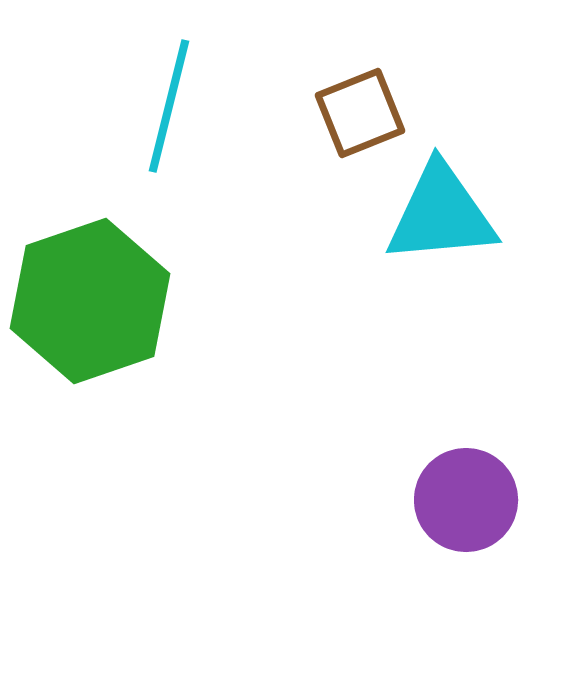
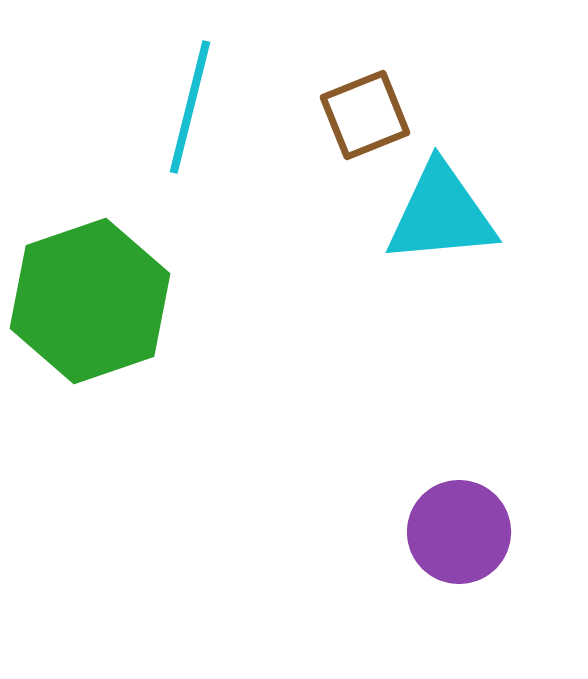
cyan line: moved 21 px right, 1 px down
brown square: moved 5 px right, 2 px down
purple circle: moved 7 px left, 32 px down
